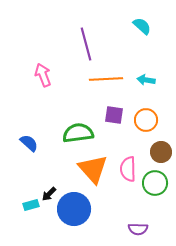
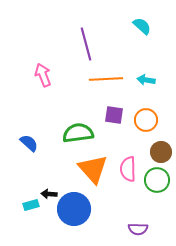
green circle: moved 2 px right, 3 px up
black arrow: rotated 49 degrees clockwise
